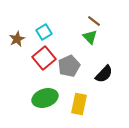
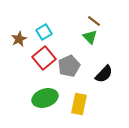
brown star: moved 2 px right
